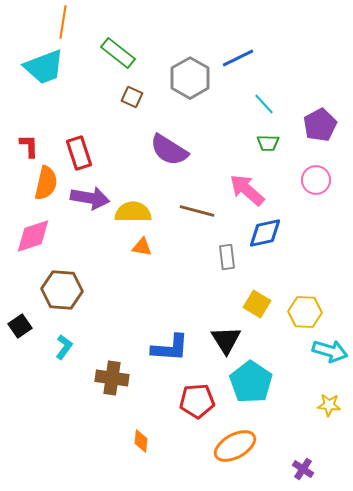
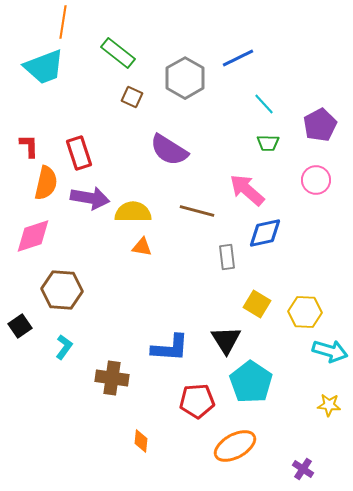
gray hexagon: moved 5 px left
